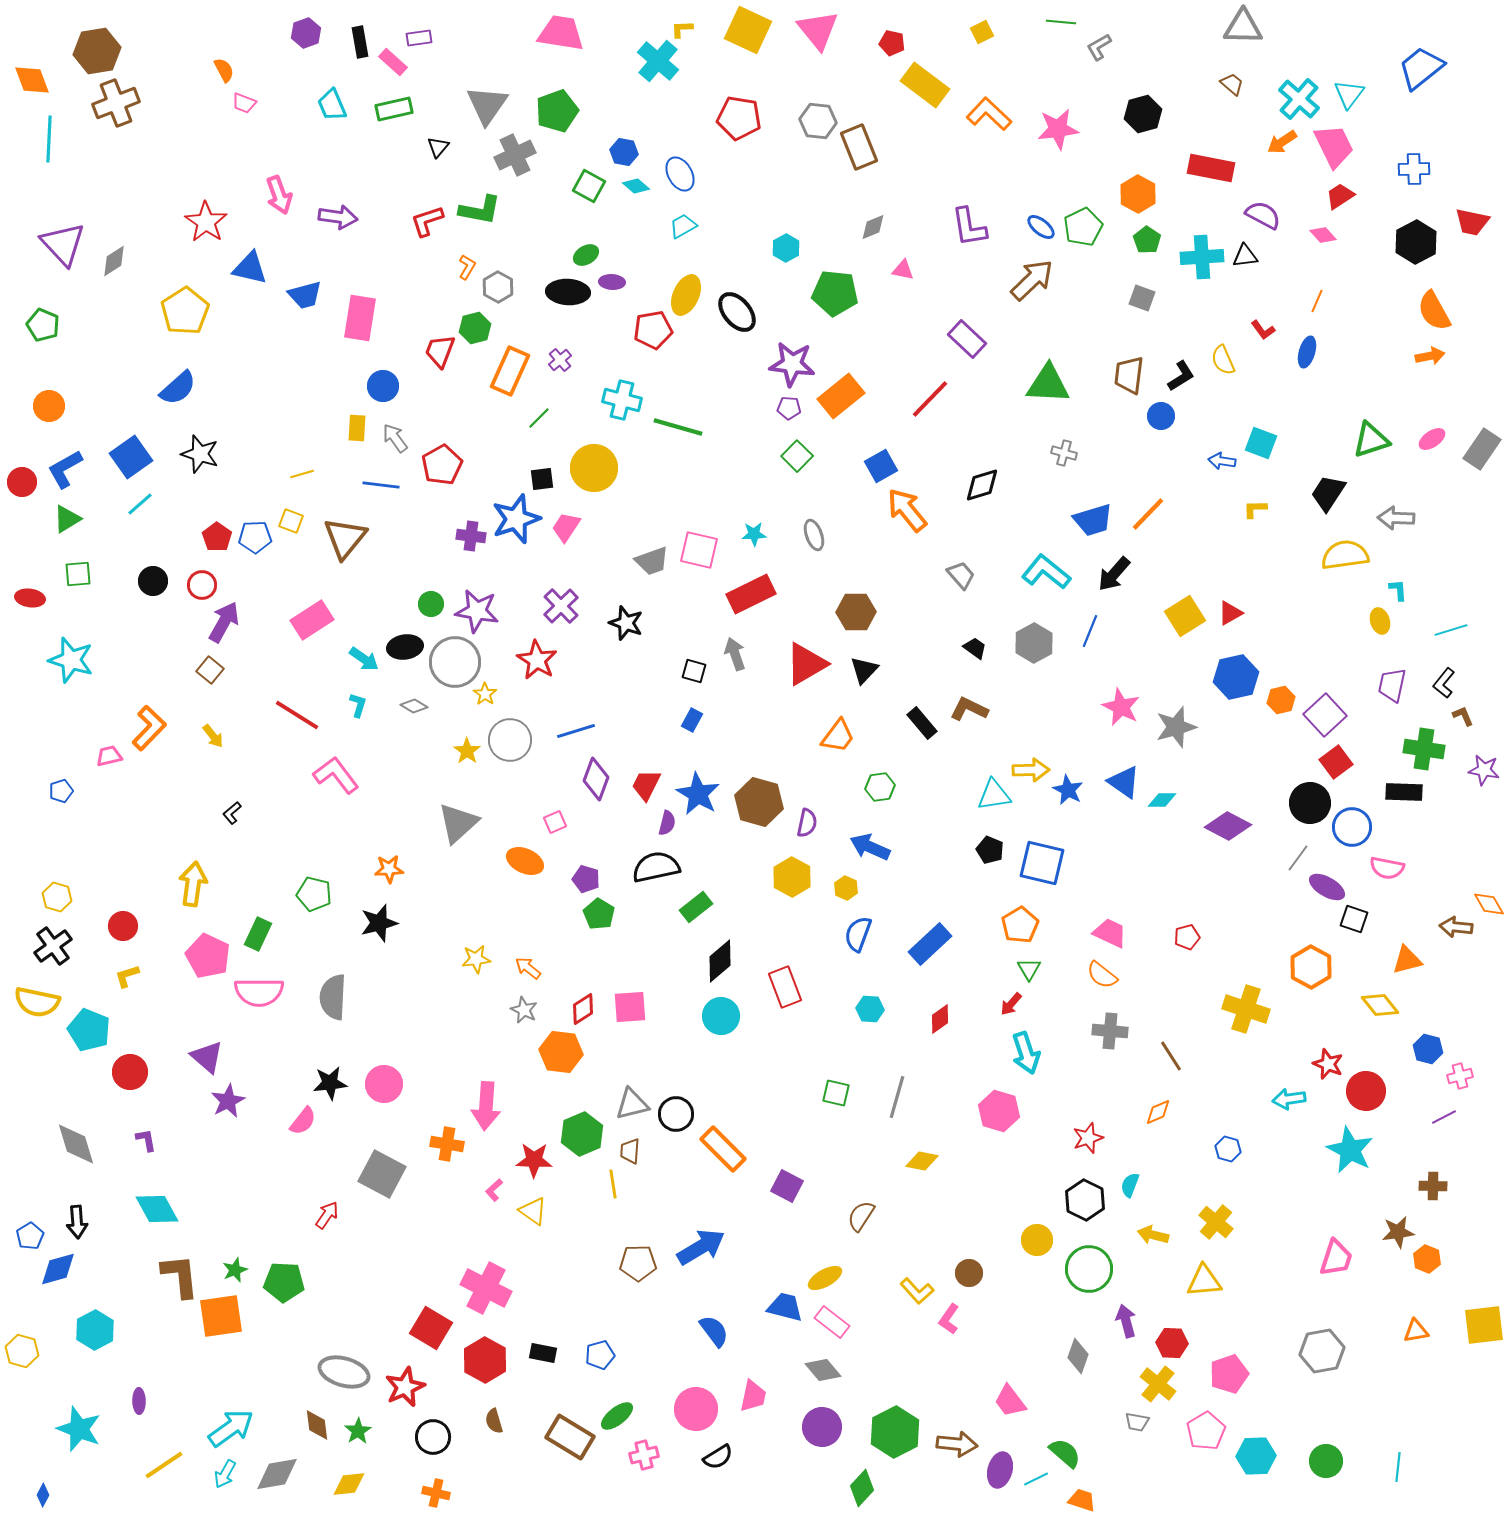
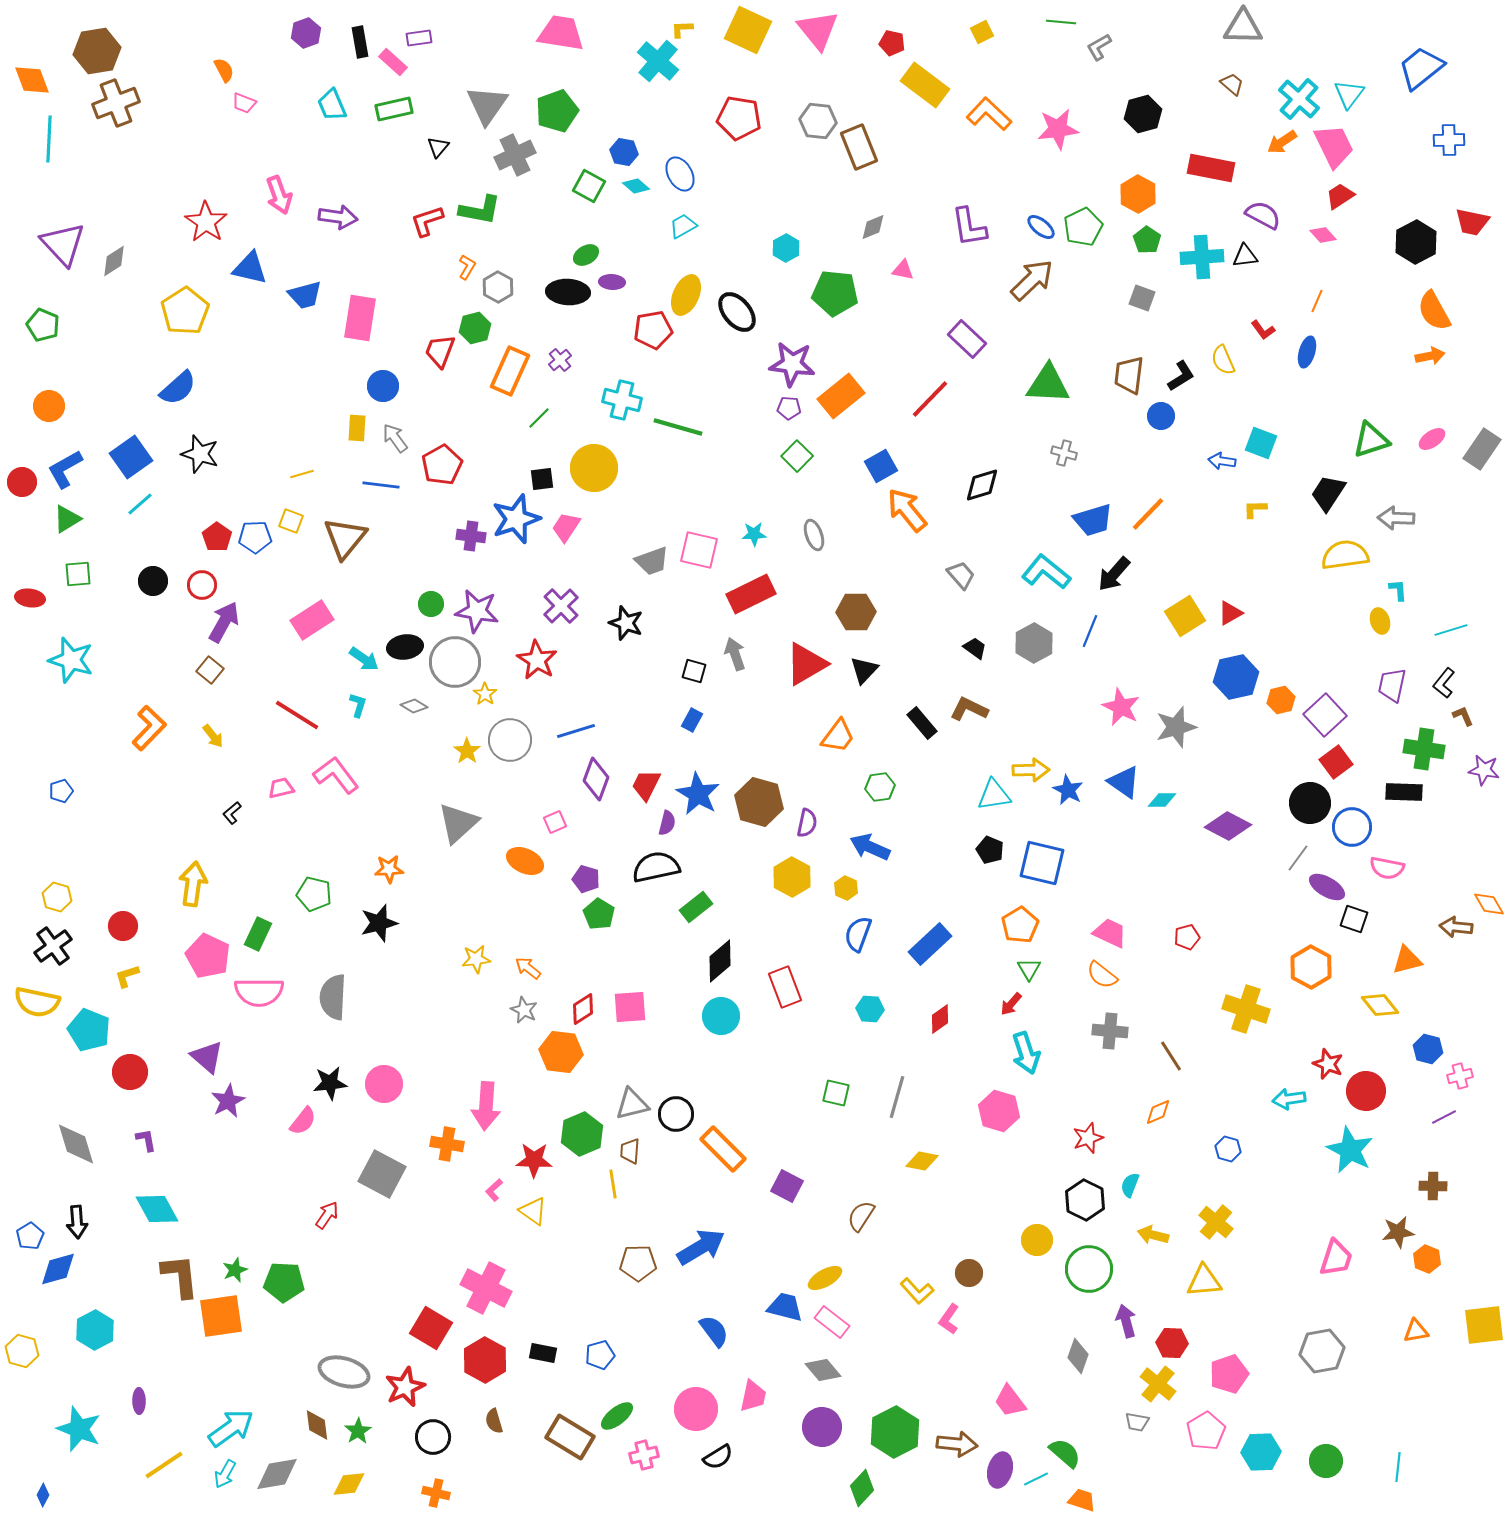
blue cross at (1414, 169): moved 35 px right, 29 px up
pink trapezoid at (109, 756): moved 172 px right, 32 px down
cyan hexagon at (1256, 1456): moved 5 px right, 4 px up
